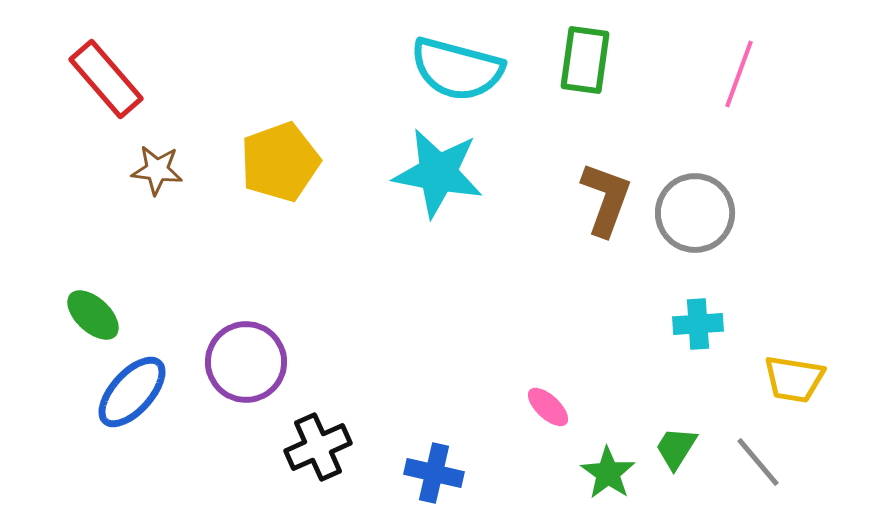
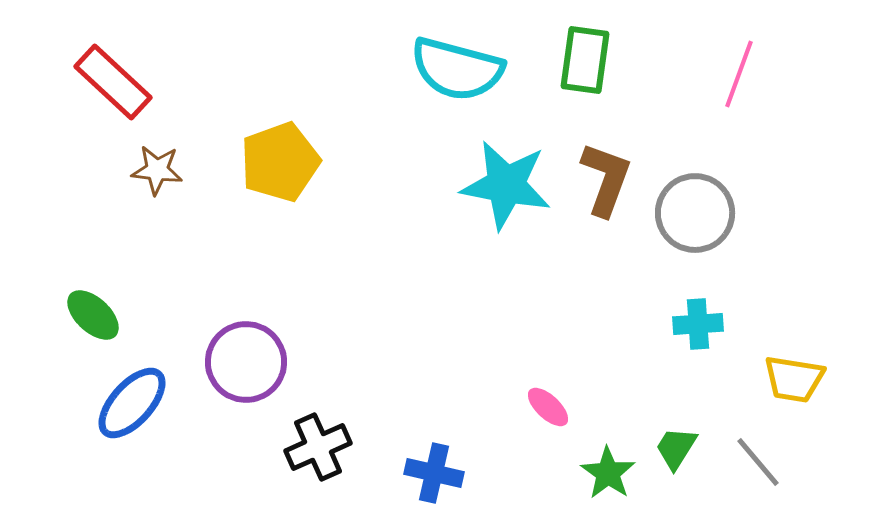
red rectangle: moved 7 px right, 3 px down; rotated 6 degrees counterclockwise
cyan star: moved 68 px right, 12 px down
brown L-shape: moved 20 px up
blue ellipse: moved 11 px down
